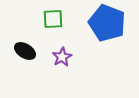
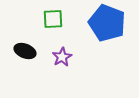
black ellipse: rotated 10 degrees counterclockwise
